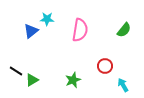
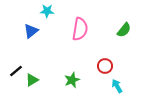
cyan star: moved 8 px up
pink semicircle: moved 1 px up
black line: rotated 72 degrees counterclockwise
green star: moved 1 px left
cyan arrow: moved 6 px left, 1 px down
